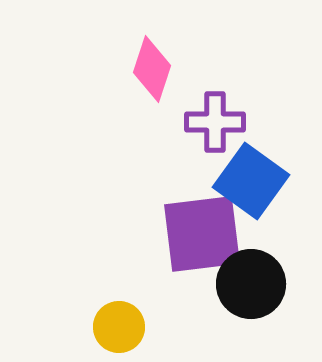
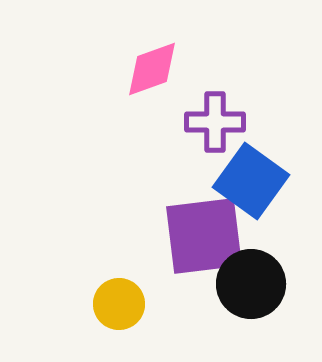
pink diamond: rotated 52 degrees clockwise
purple square: moved 2 px right, 2 px down
yellow circle: moved 23 px up
